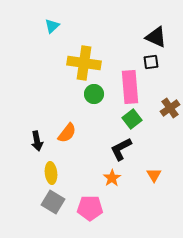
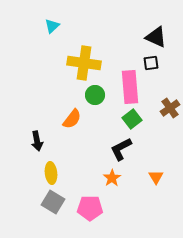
black square: moved 1 px down
green circle: moved 1 px right, 1 px down
orange semicircle: moved 5 px right, 14 px up
orange triangle: moved 2 px right, 2 px down
